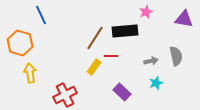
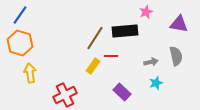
blue line: moved 21 px left; rotated 60 degrees clockwise
purple triangle: moved 5 px left, 5 px down
gray arrow: moved 1 px down
yellow rectangle: moved 1 px left, 1 px up
